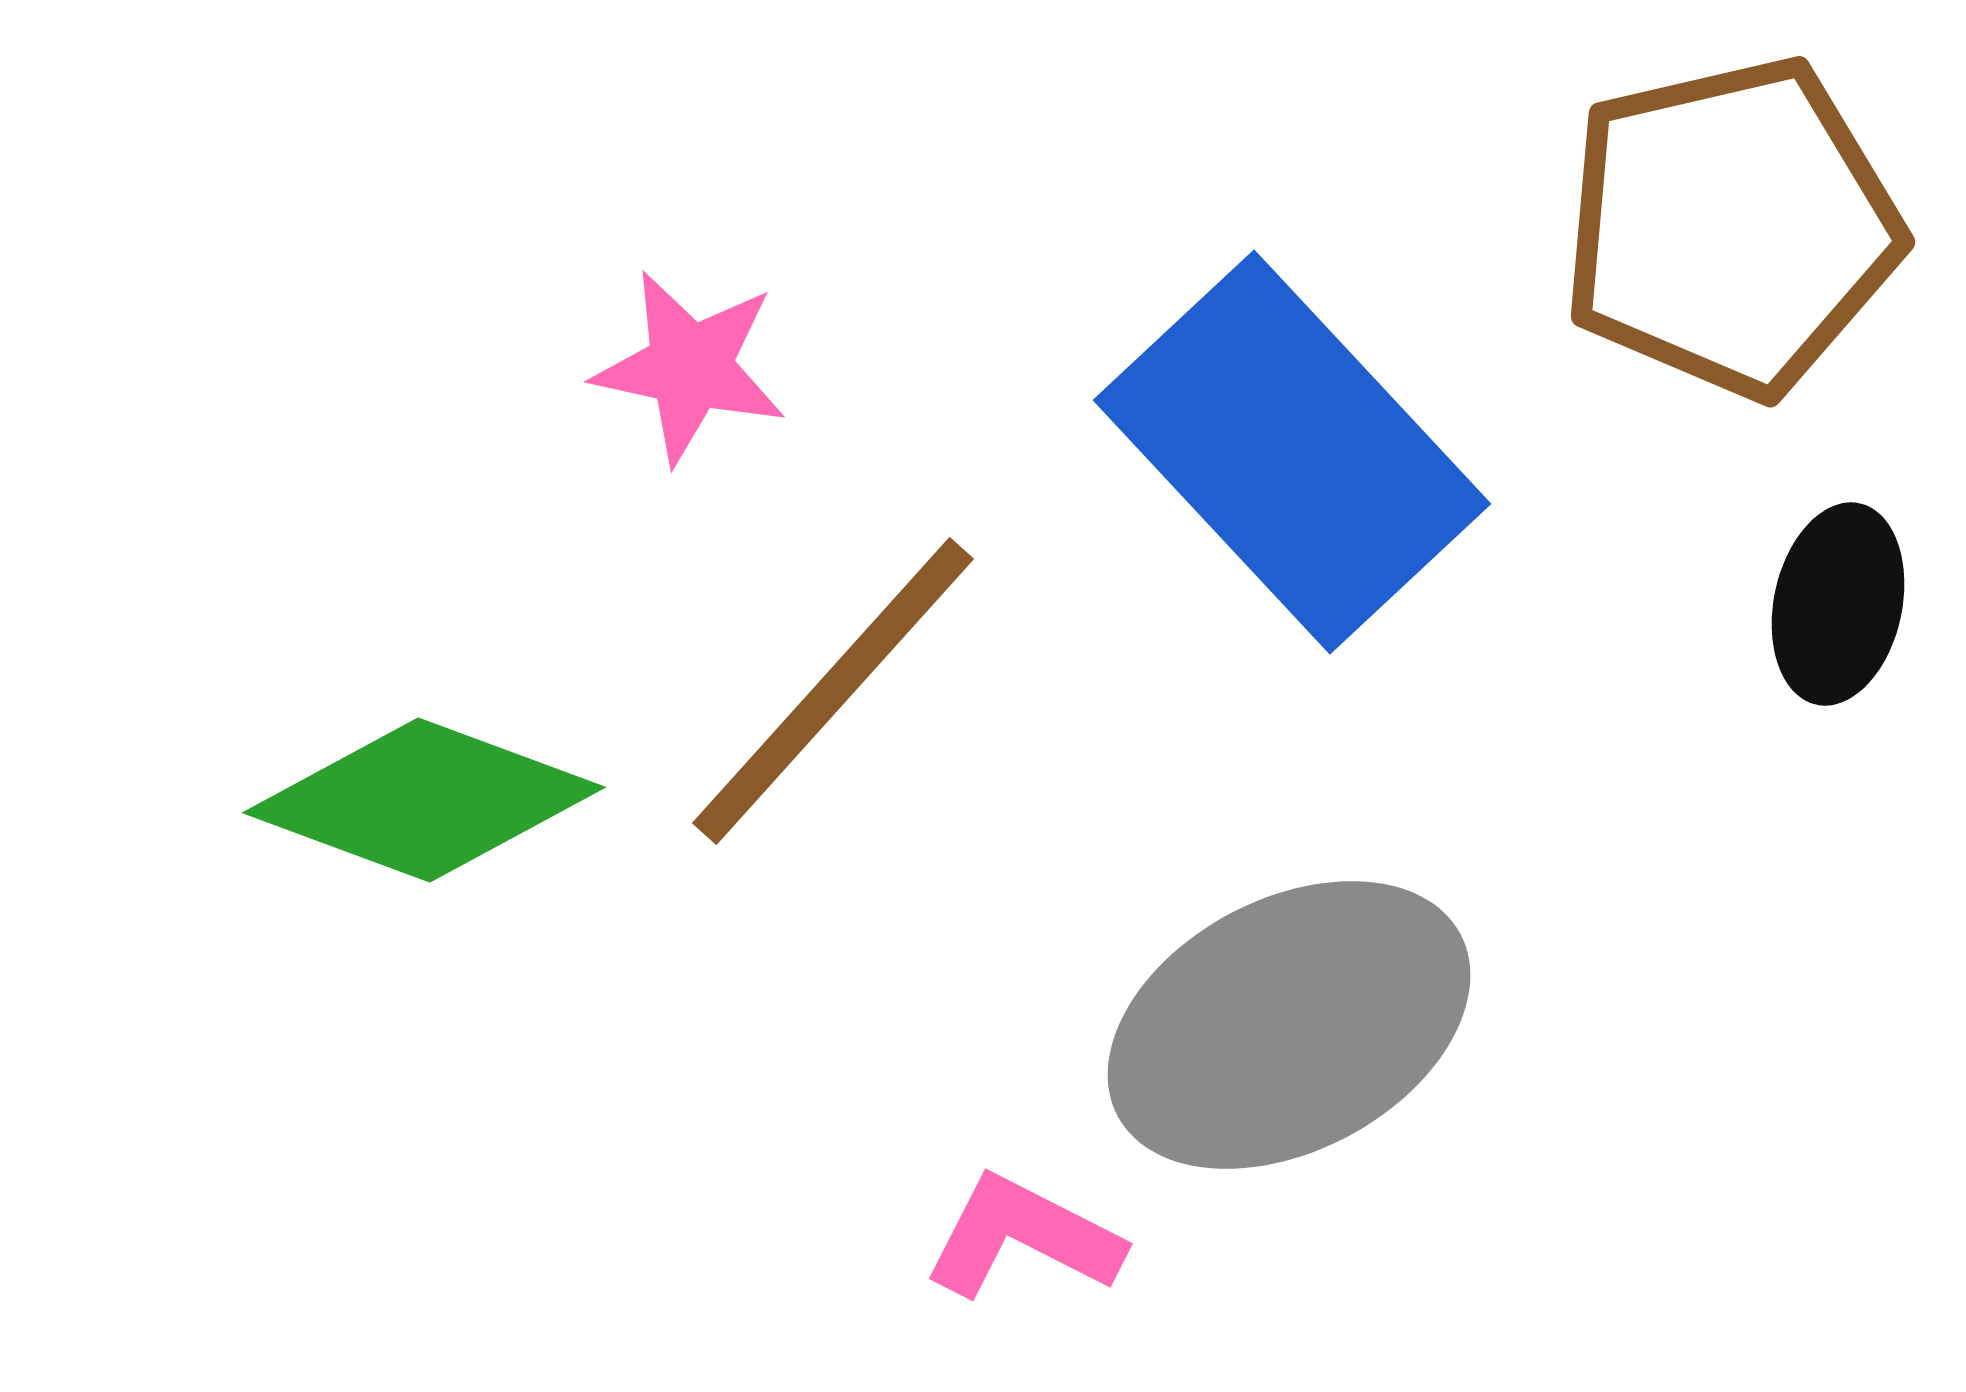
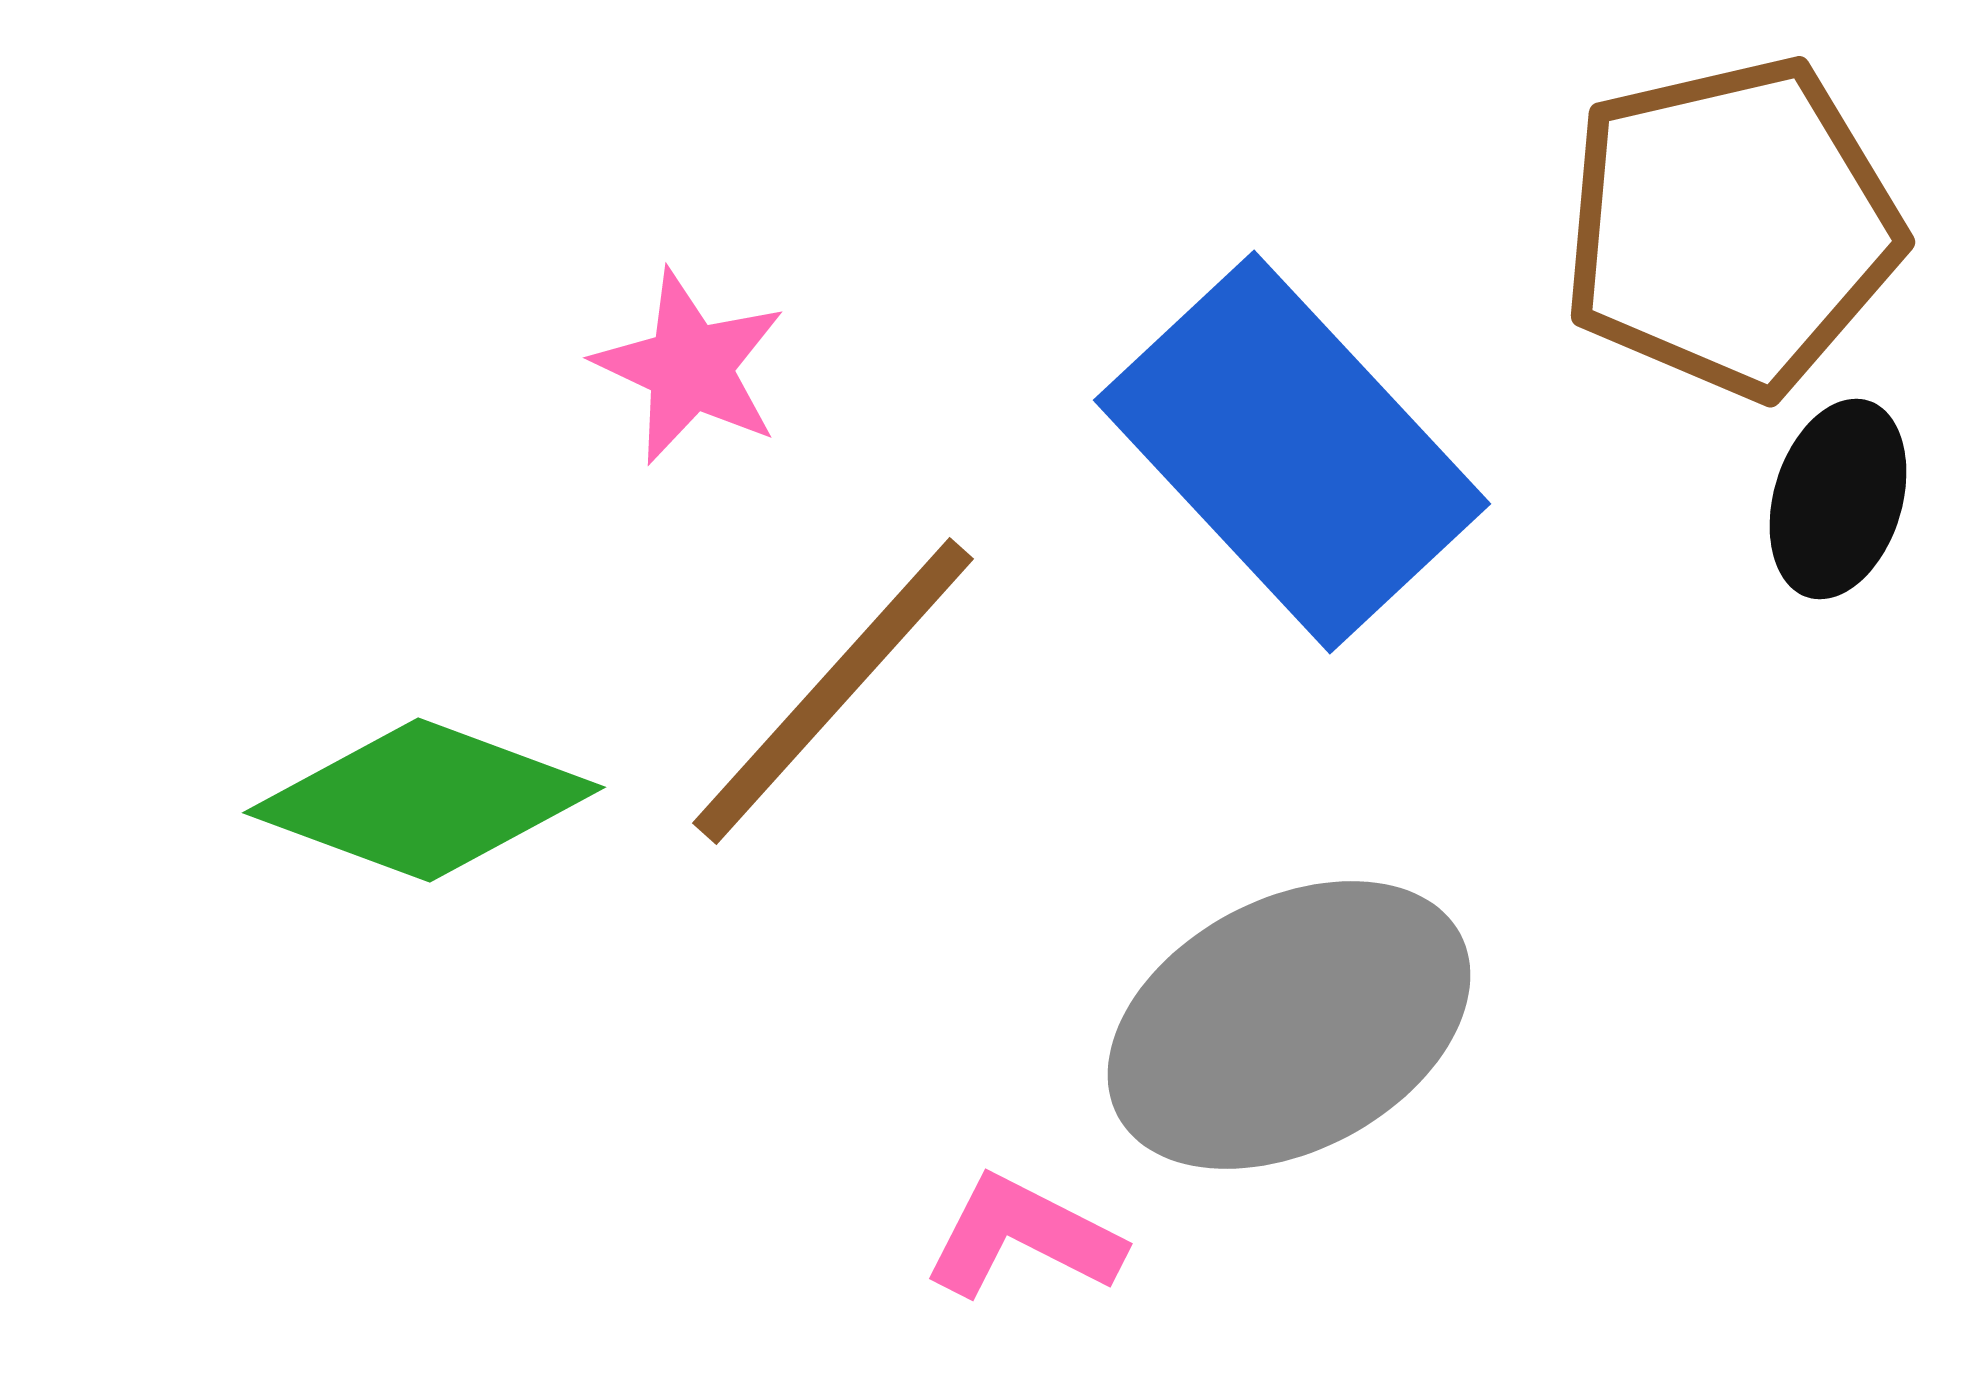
pink star: rotated 13 degrees clockwise
black ellipse: moved 105 px up; rotated 5 degrees clockwise
